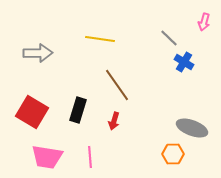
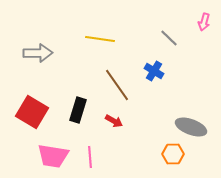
blue cross: moved 30 px left, 9 px down
red arrow: rotated 78 degrees counterclockwise
gray ellipse: moved 1 px left, 1 px up
pink trapezoid: moved 6 px right, 1 px up
